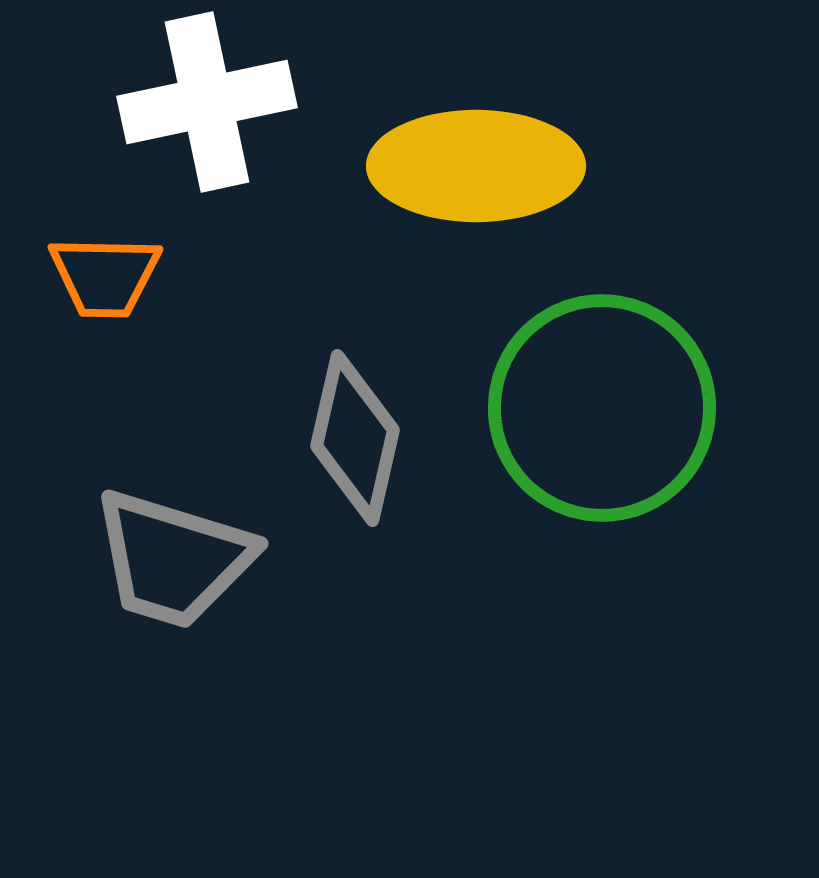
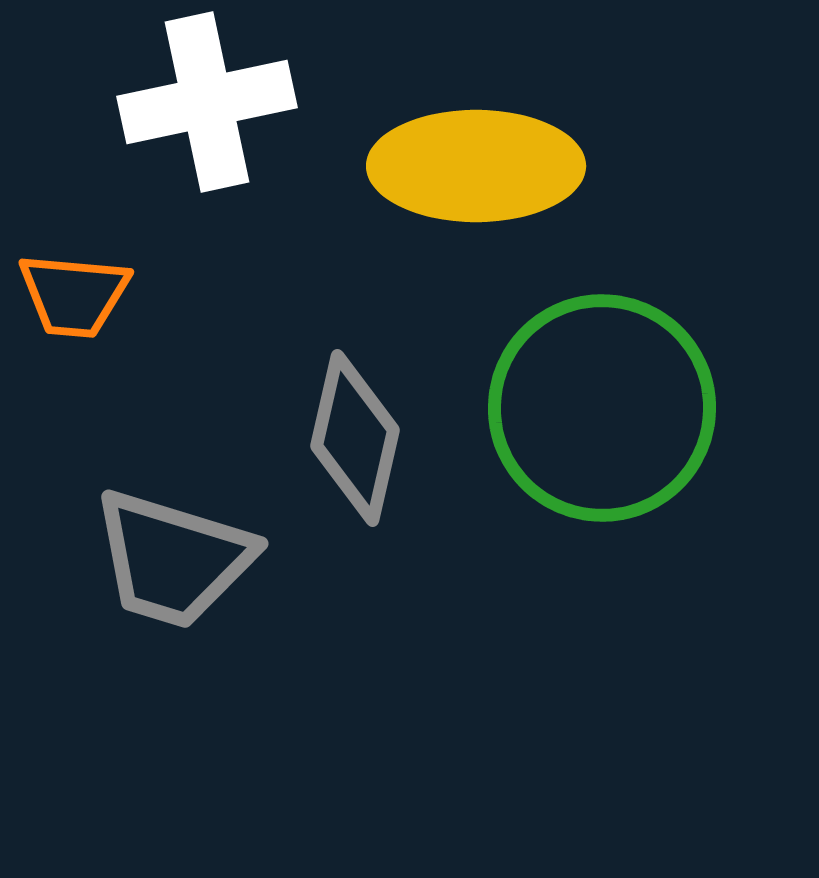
orange trapezoid: moved 31 px left, 19 px down; rotated 4 degrees clockwise
